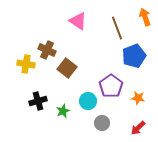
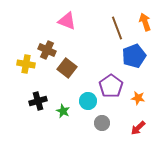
orange arrow: moved 5 px down
pink triangle: moved 11 px left; rotated 12 degrees counterclockwise
green star: rotated 24 degrees counterclockwise
